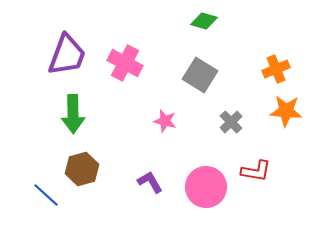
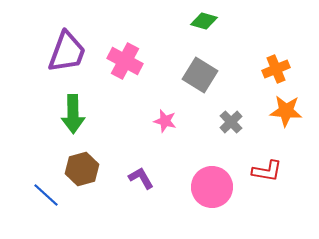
purple trapezoid: moved 3 px up
pink cross: moved 2 px up
red L-shape: moved 11 px right
purple L-shape: moved 9 px left, 4 px up
pink circle: moved 6 px right
